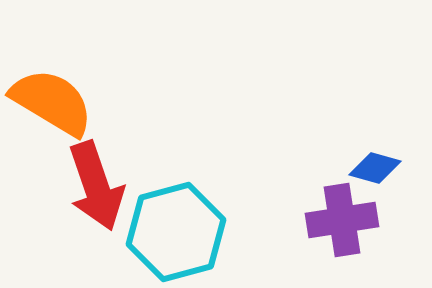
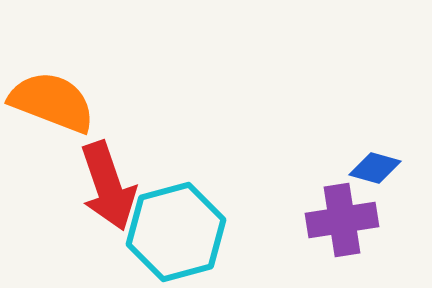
orange semicircle: rotated 10 degrees counterclockwise
red arrow: moved 12 px right
